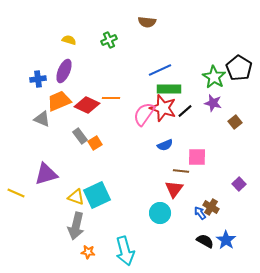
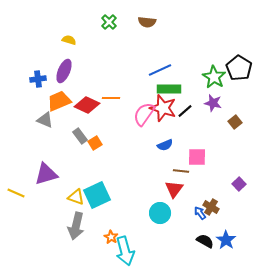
green cross: moved 18 px up; rotated 21 degrees counterclockwise
gray triangle: moved 3 px right, 1 px down
orange star: moved 23 px right, 15 px up; rotated 24 degrees clockwise
